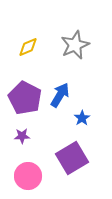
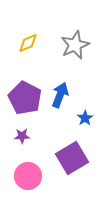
yellow diamond: moved 4 px up
blue arrow: rotated 10 degrees counterclockwise
blue star: moved 3 px right
